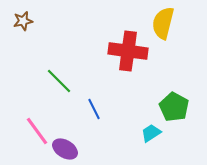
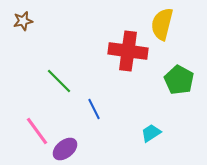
yellow semicircle: moved 1 px left, 1 px down
green pentagon: moved 5 px right, 27 px up
purple ellipse: rotated 70 degrees counterclockwise
